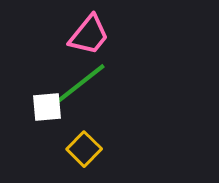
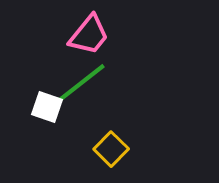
white square: rotated 24 degrees clockwise
yellow square: moved 27 px right
